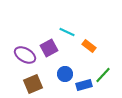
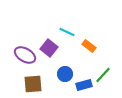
purple square: rotated 24 degrees counterclockwise
brown square: rotated 18 degrees clockwise
